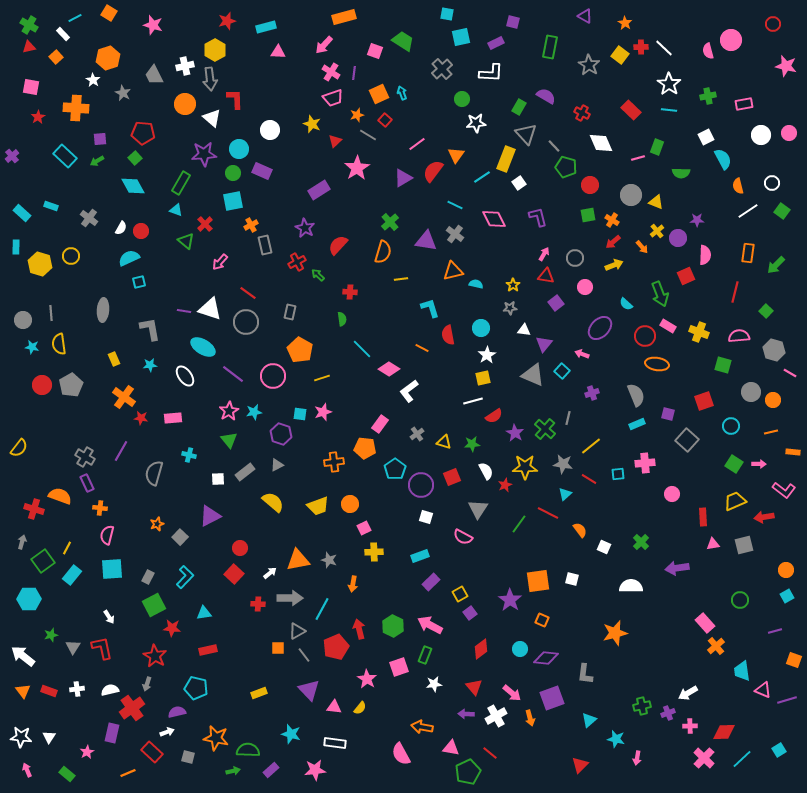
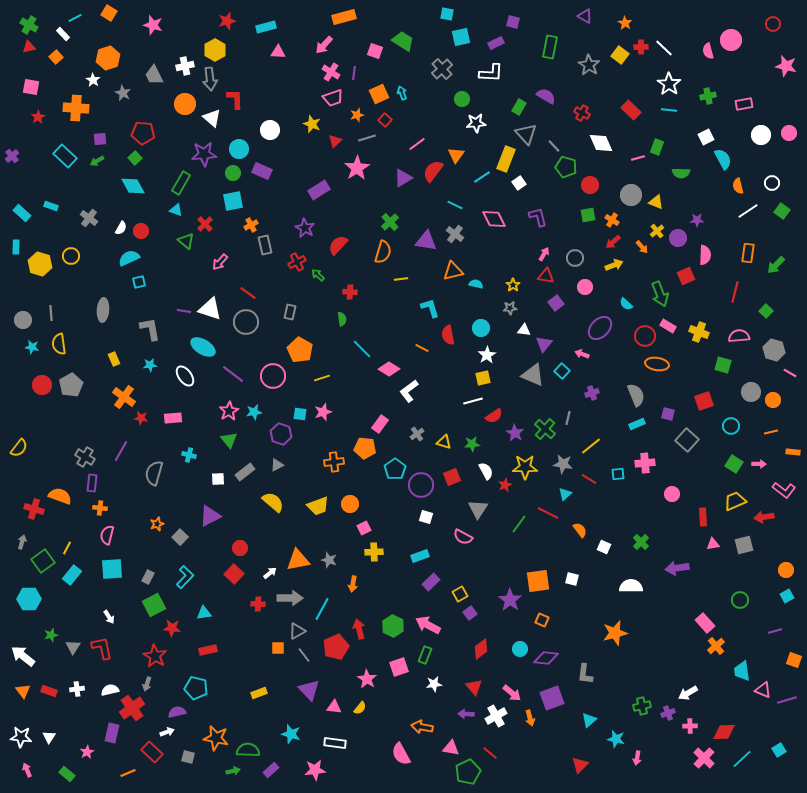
gray line at (368, 135): moved 1 px left, 3 px down; rotated 48 degrees counterclockwise
purple rectangle at (87, 483): moved 5 px right; rotated 30 degrees clockwise
pink arrow at (430, 625): moved 2 px left
